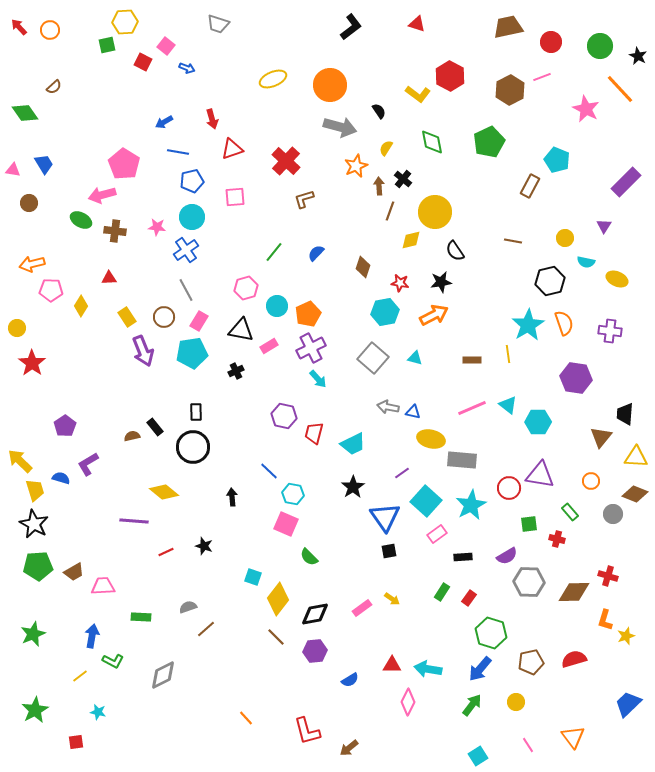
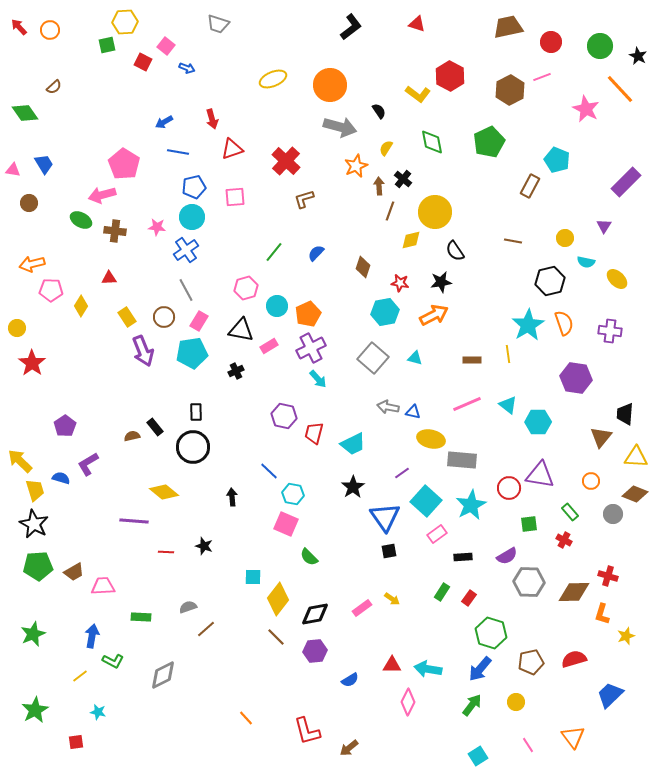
blue pentagon at (192, 181): moved 2 px right, 6 px down
yellow ellipse at (617, 279): rotated 20 degrees clockwise
pink line at (472, 408): moved 5 px left, 4 px up
red cross at (557, 539): moved 7 px right, 1 px down; rotated 14 degrees clockwise
red line at (166, 552): rotated 28 degrees clockwise
cyan square at (253, 577): rotated 18 degrees counterclockwise
orange L-shape at (605, 620): moved 3 px left, 6 px up
blue trapezoid at (628, 704): moved 18 px left, 9 px up
